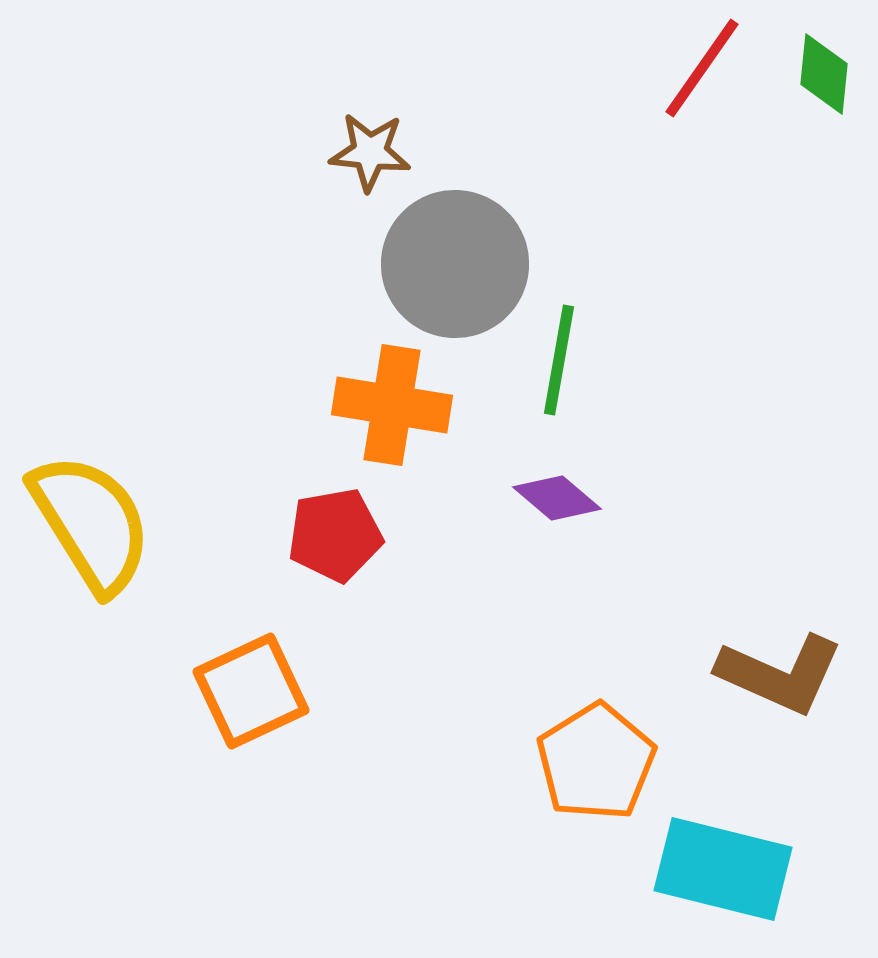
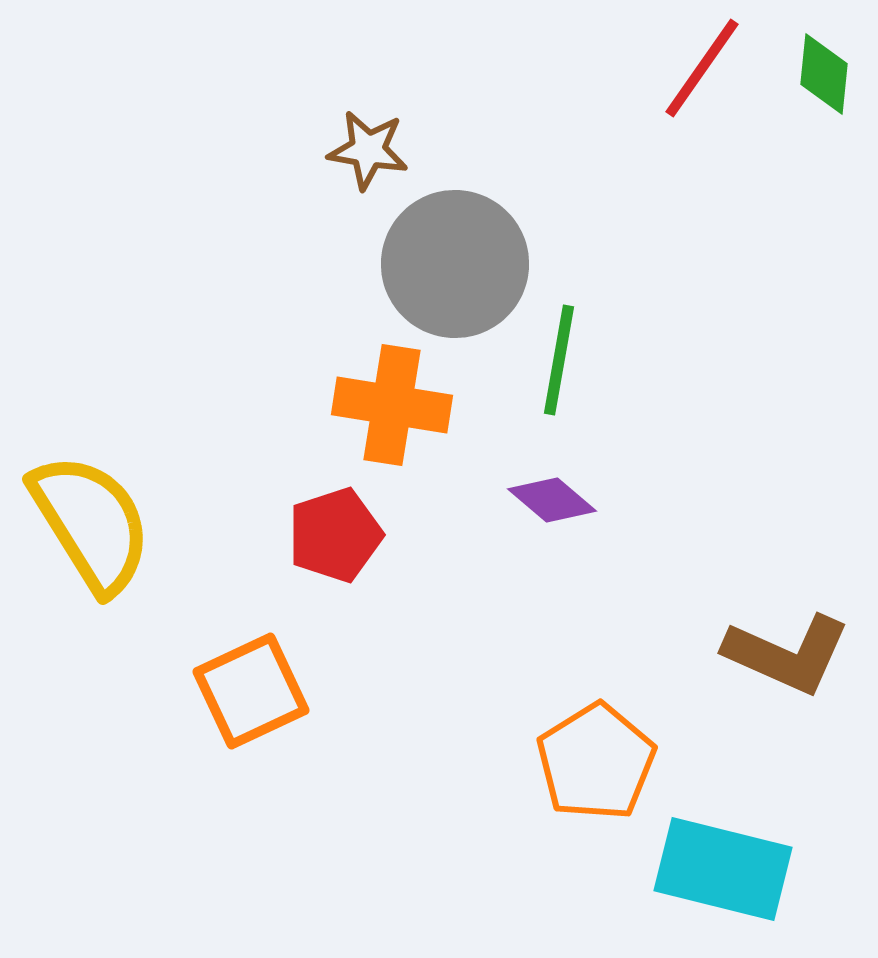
brown star: moved 2 px left, 2 px up; rotated 4 degrees clockwise
purple diamond: moved 5 px left, 2 px down
red pentagon: rotated 8 degrees counterclockwise
brown L-shape: moved 7 px right, 20 px up
